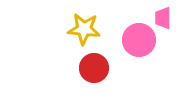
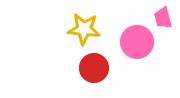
pink trapezoid: rotated 15 degrees counterclockwise
pink circle: moved 2 px left, 2 px down
